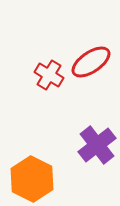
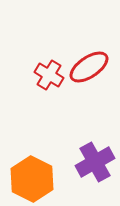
red ellipse: moved 2 px left, 5 px down
purple cross: moved 2 px left, 17 px down; rotated 9 degrees clockwise
